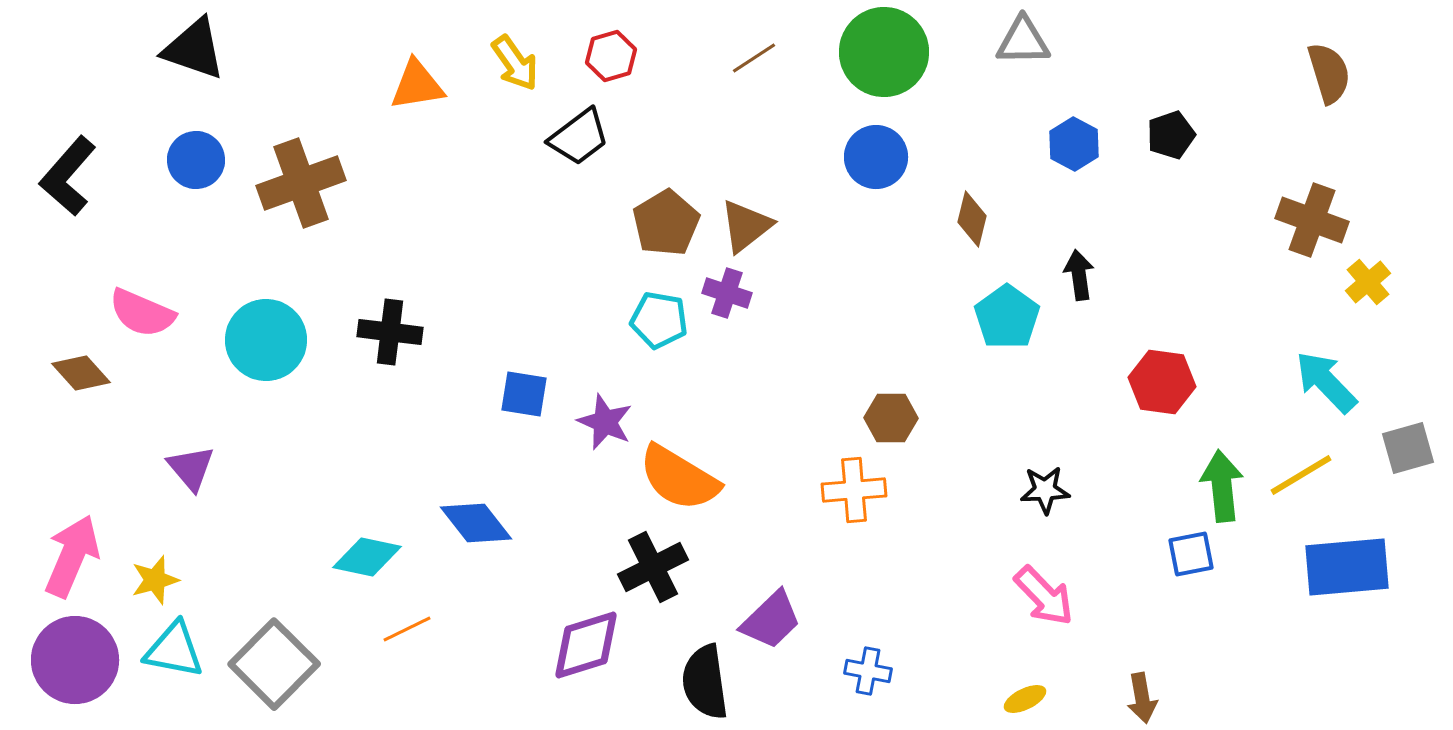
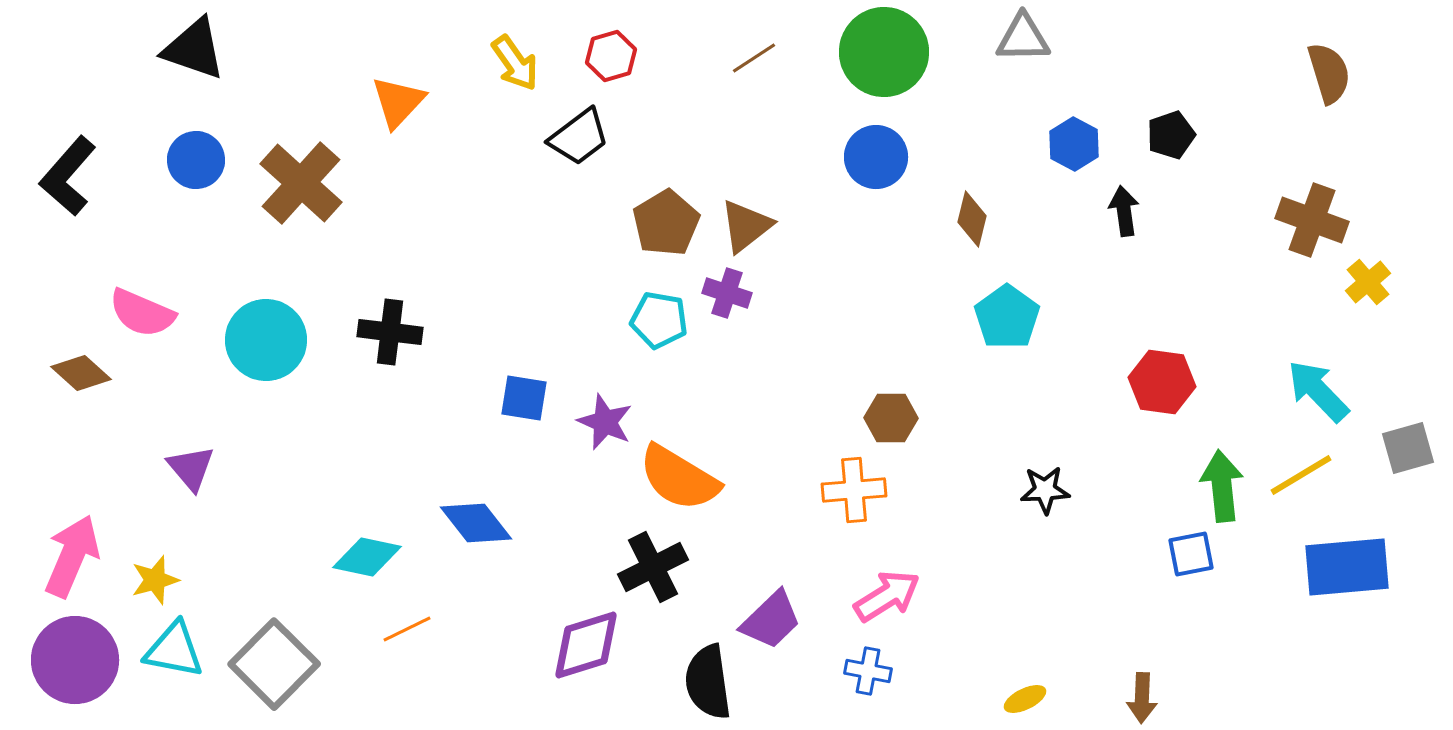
gray triangle at (1023, 41): moved 3 px up
orange triangle at (417, 85): moved 19 px left, 17 px down; rotated 38 degrees counterclockwise
brown cross at (301, 183): rotated 28 degrees counterclockwise
black arrow at (1079, 275): moved 45 px right, 64 px up
brown diamond at (81, 373): rotated 6 degrees counterclockwise
cyan arrow at (1326, 382): moved 8 px left, 9 px down
blue square at (524, 394): moved 4 px down
pink arrow at (1044, 596): moved 157 px left; rotated 78 degrees counterclockwise
black semicircle at (705, 682): moved 3 px right
brown arrow at (1142, 698): rotated 12 degrees clockwise
